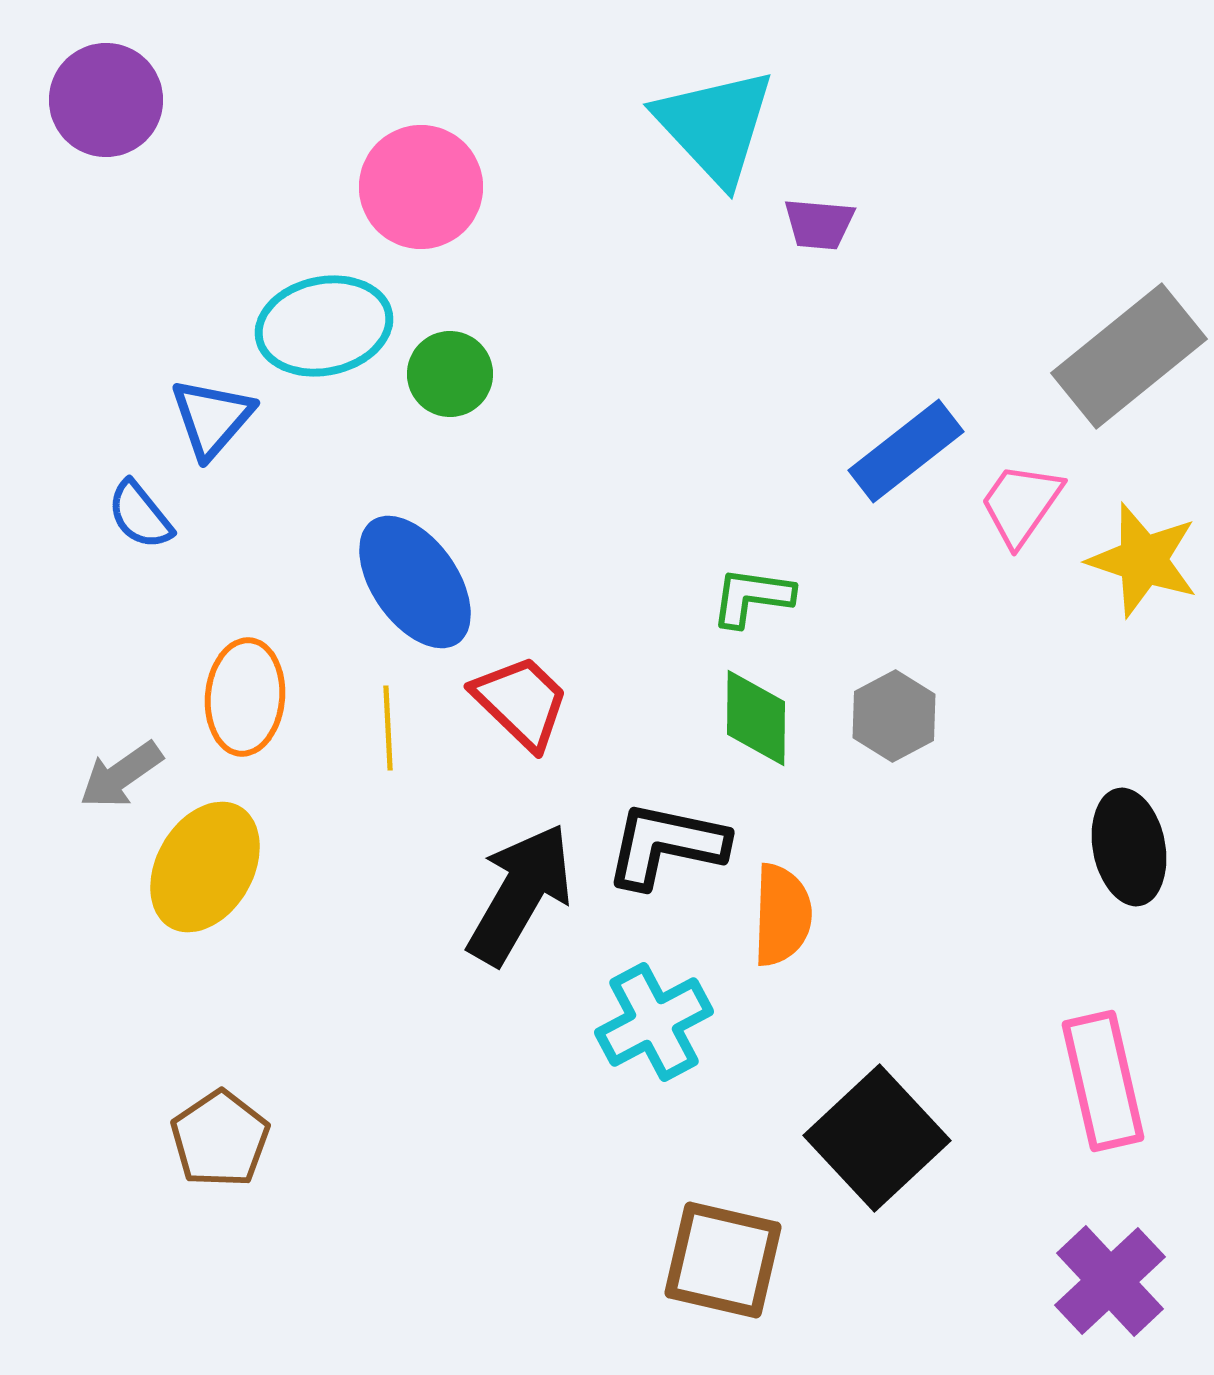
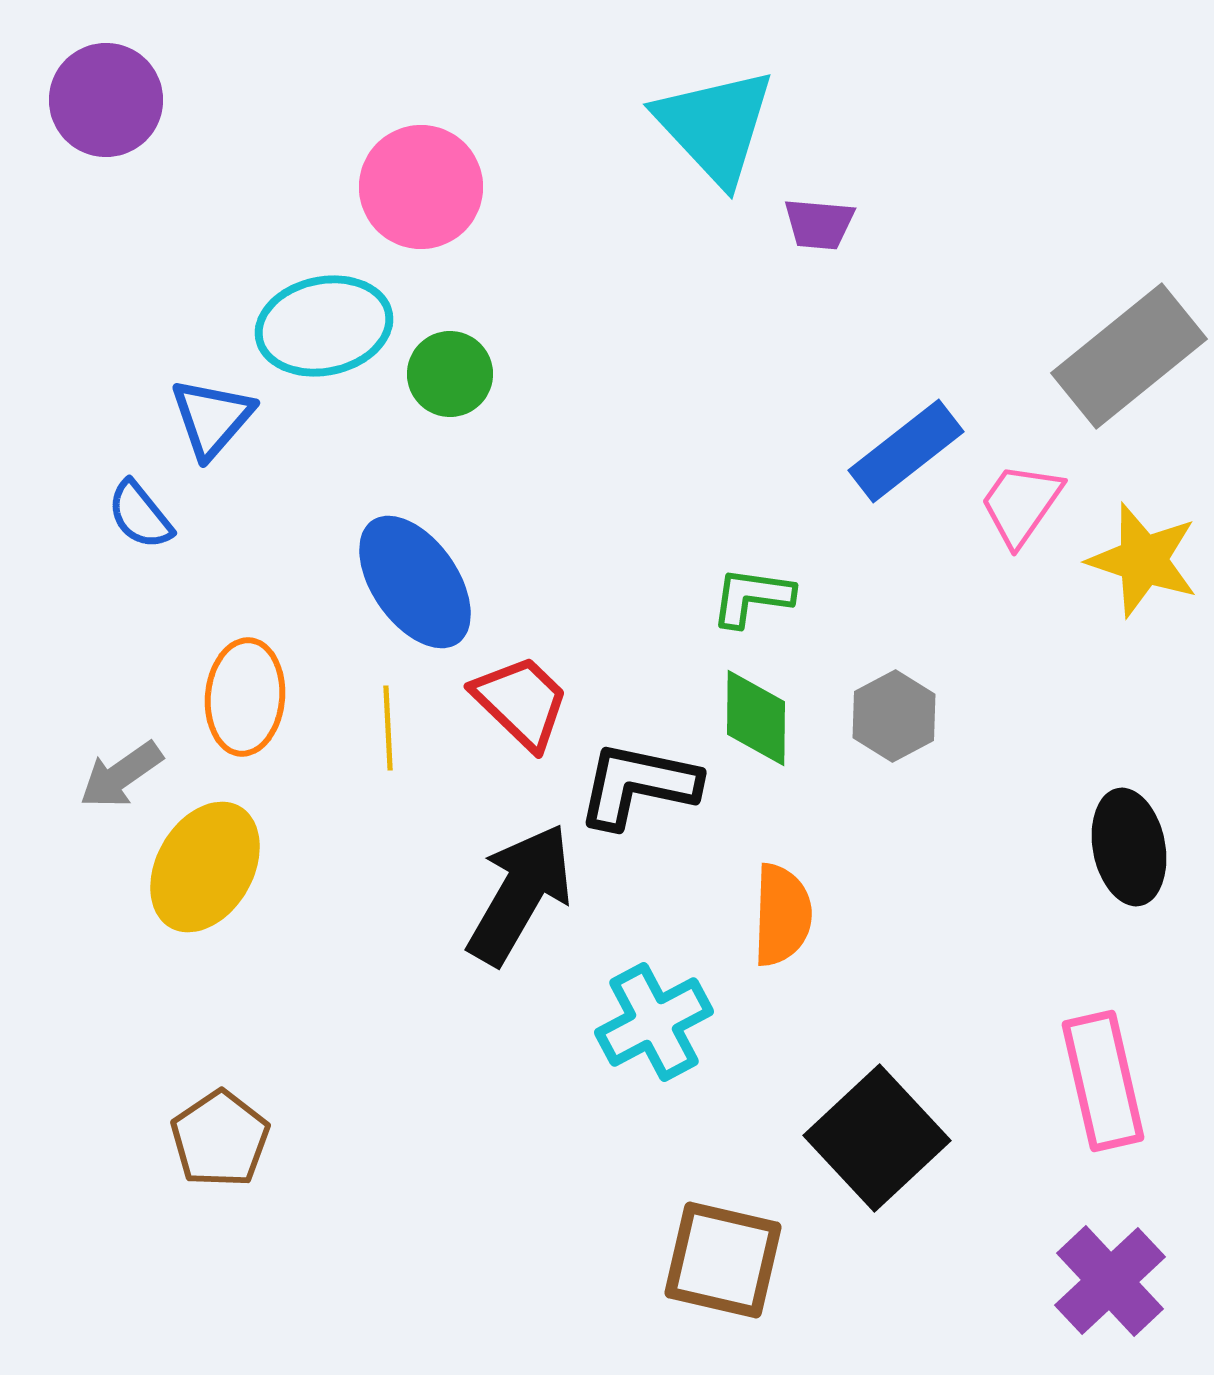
black L-shape: moved 28 px left, 60 px up
